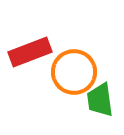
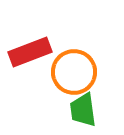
green trapezoid: moved 17 px left, 10 px down
